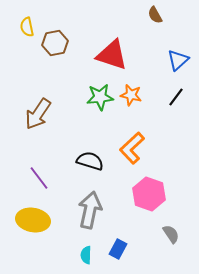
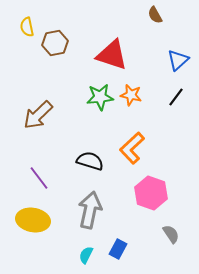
brown arrow: moved 1 px down; rotated 12 degrees clockwise
pink hexagon: moved 2 px right, 1 px up
cyan semicircle: rotated 24 degrees clockwise
